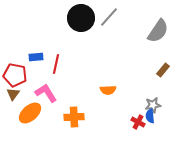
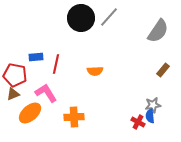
orange semicircle: moved 13 px left, 19 px up
brown triangle: rotated 32 degrees clockwise
